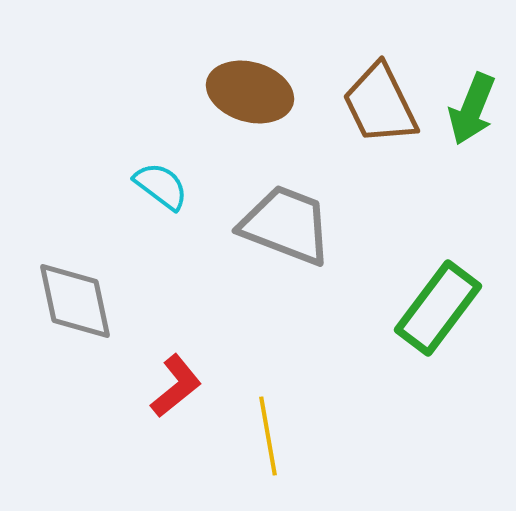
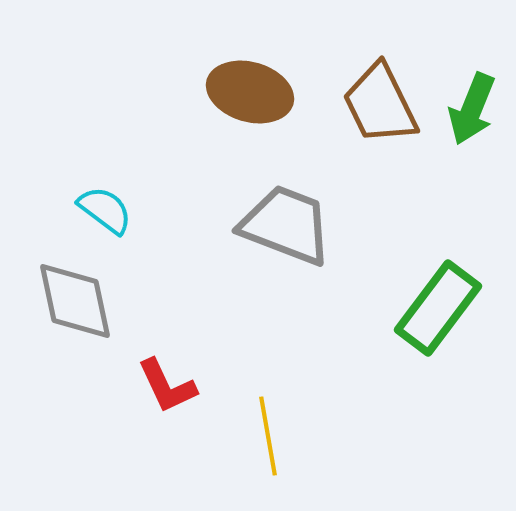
cyan semicircle: moved 56 px left, 24 px down
red L-shape: moved 9 px left; rotated 104 degrees clockwise
